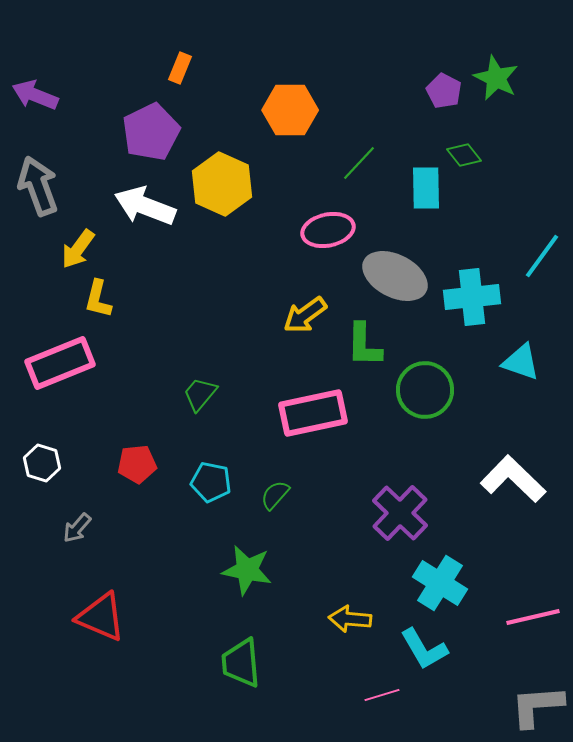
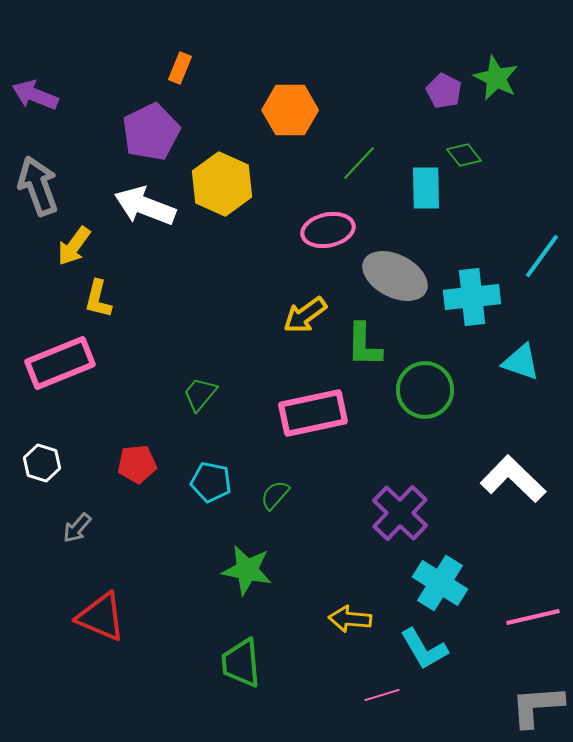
yellow arrow at (78, 249): moved 4 px left, 3 px up
